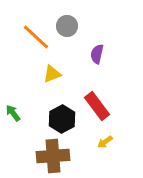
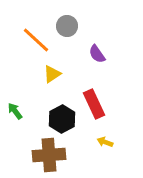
orange line: moved 3 px down
purple semicircle: rotated 48 degrees counterclockwise
yellow triangle: rotated 12 degrees counterclockwise
red rectangle: moved 3 px left, 2 px up; rotated 12 degrees clockwise
green arrow: moved 2 px right, 2 px up
yellow arrow: rotated 56 degrees clockwise
brown cross: moved 4 px left, 1 px up
